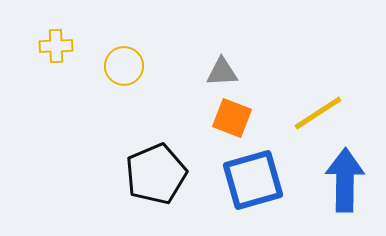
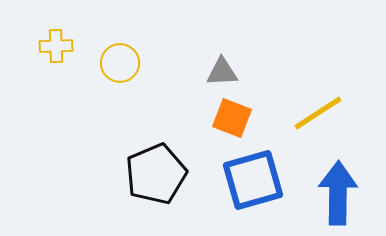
yellow circle: moved 4 px left, 3 px up
blue arrow: moved 7 px left, 13 px down
